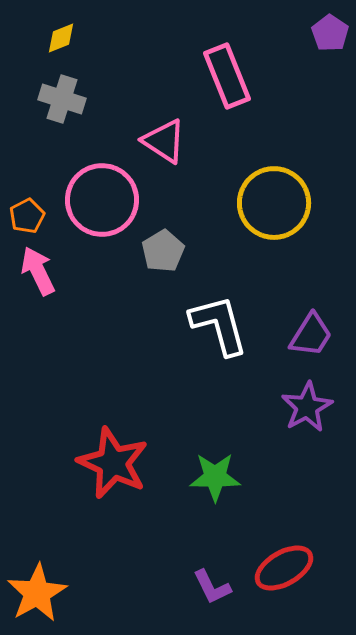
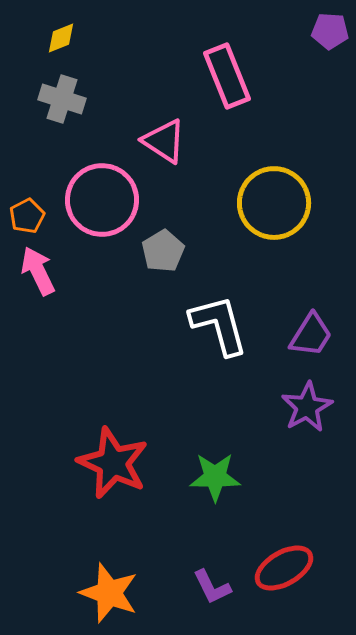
purple pentagon: moved 2 px up; rotated 30 degrees counterclockwise
orange star: moved 72 px right; rotated 22 degrees counterclockwise
